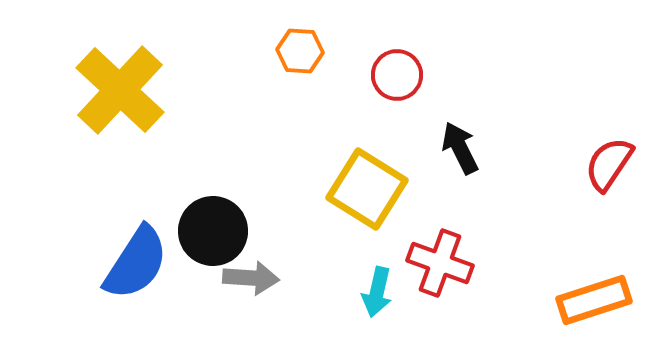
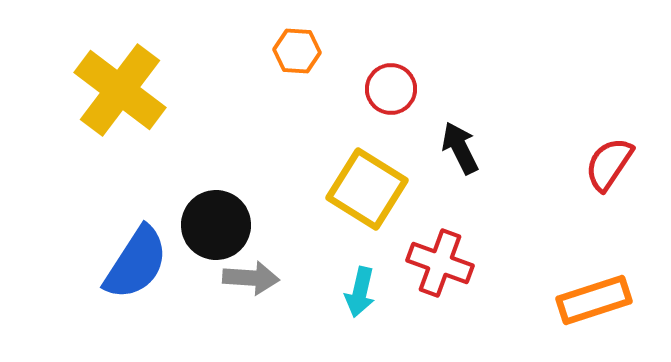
orange hexagon: moved 3 px left
red circle: moved 6 px left, 14 px down
yellow cross: rotated 6 degrees counterclockwise
black circle: moved 3 px right, 6 px up
cyan arrow: moved 17 px left
